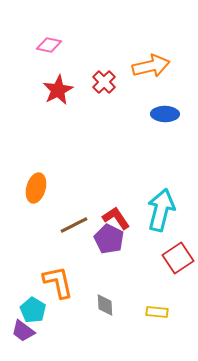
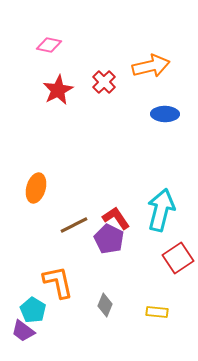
gray diamond: rotated 25 degrees clockwise
